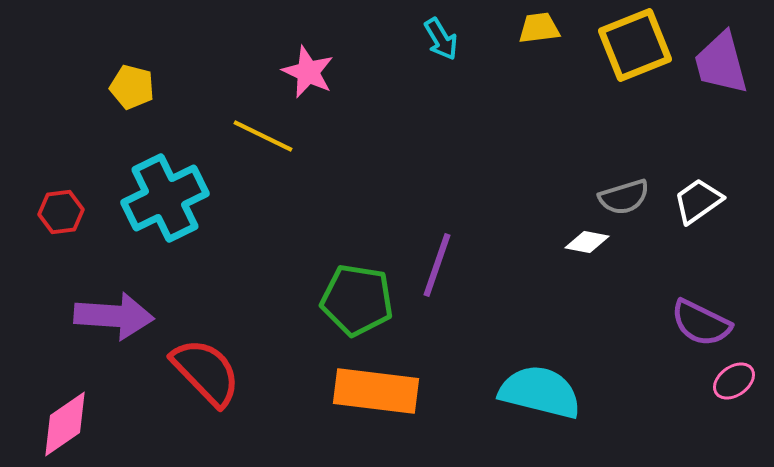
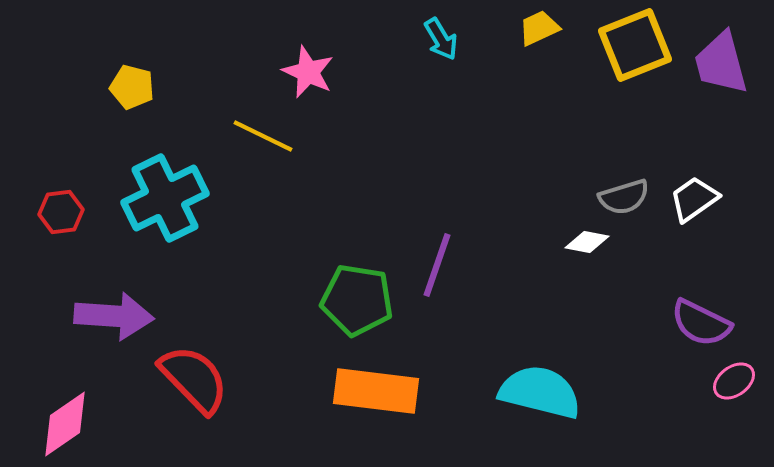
yellow trapezoid: rotated 18 degrees counterclockwise
white trapezoid: moved 4 px left, 2 px up
red semicircle: moved 12 px left, 7 px down
